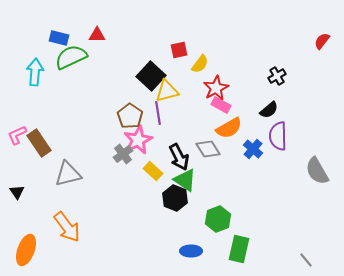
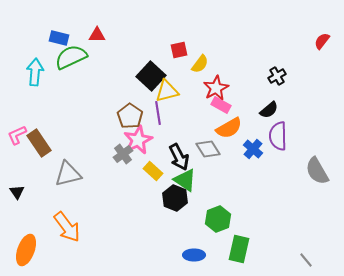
blue ellipse: moved 3 px right, 4 px down
